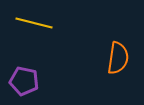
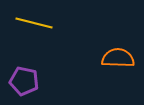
orange semicircle: rotated 96 degrees counterclockwise
